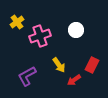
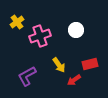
red rectangle: moved 2 px left, 1 px up; rotated 49 degrees clockwise
